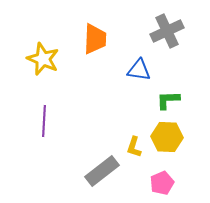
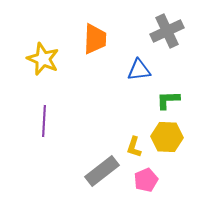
blue triangle: rotated 15 degrees counterclockwise
pink pentagon: moved 16 px left, 3 px up
